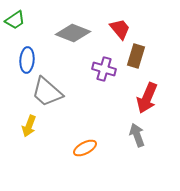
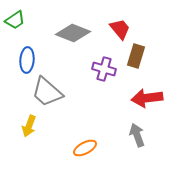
red arrow: rotated 60 degrees clockwise
